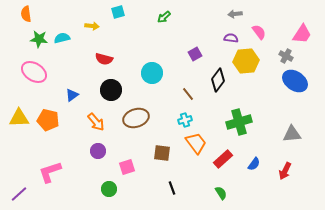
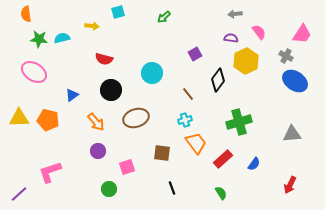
yellow hexagon: rotated 20 degrees counterclockwise
red arrow: moved 5 px right, 14 px down
